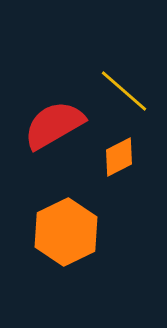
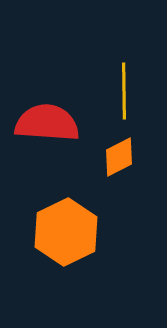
yellow line: rotated 48 degrees clockwise
red semicircle: moved 7 px left, 2 px up; rotated 34 degrees clockwise
